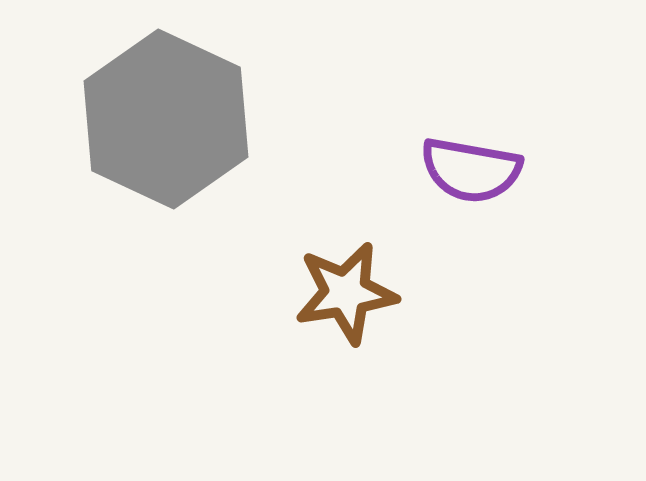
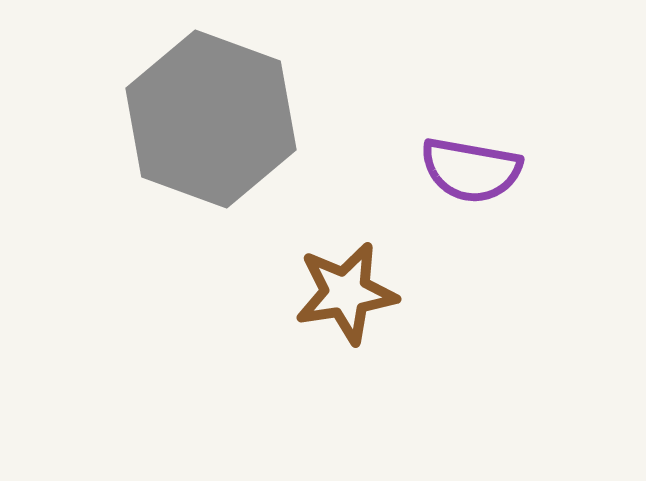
gray hexagon: moved 45 px right; rotated 5 degrees counterclockwise
